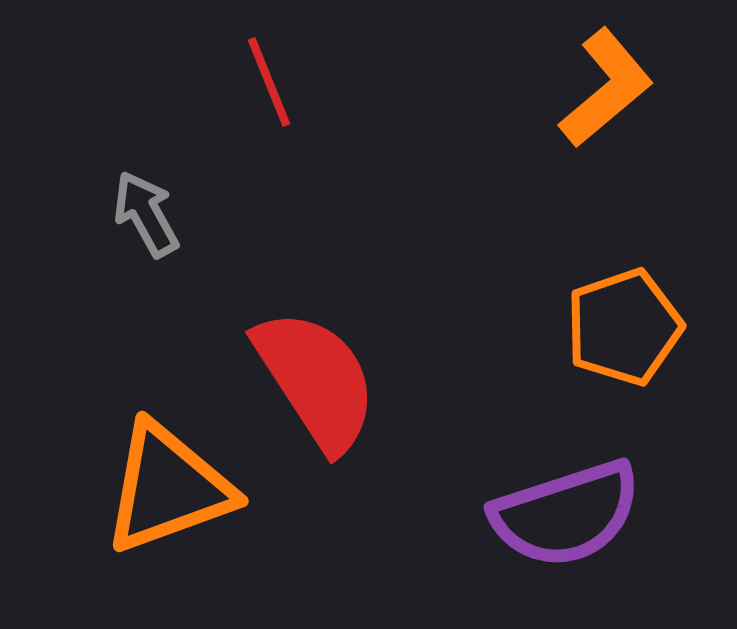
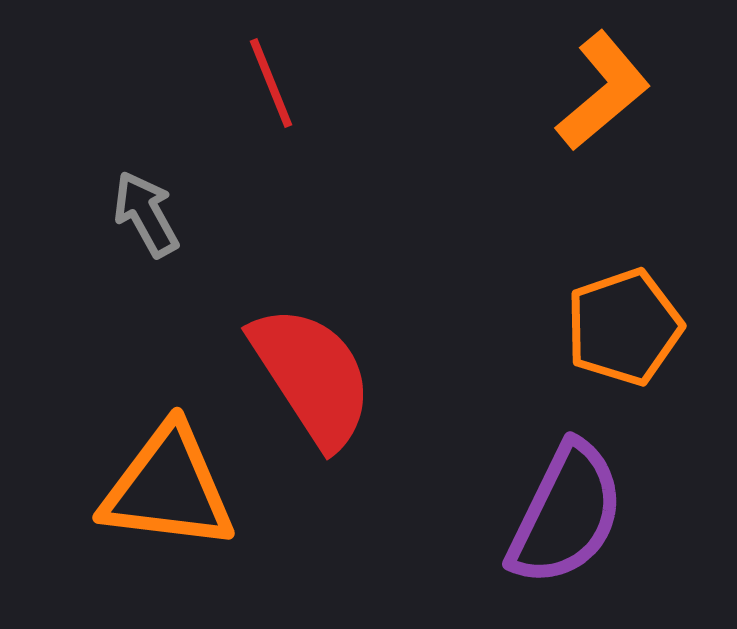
red line: moved 2 px right, 1 px down
orange L-shape: moved 3 px left, 3 px down
red semicircle: moved 4 px left, 4 px up
orange triangle: rotated 27 degrees clockwise
purple semicircle: rotated 46 degrees counterclockwise
